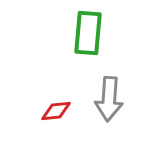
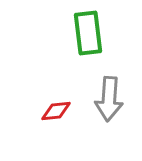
green rectangle: rotated 12 degrees counterclockwise
